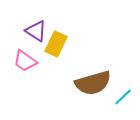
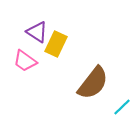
purple triangle: moved 1 px right, 1 px down
brown semicircle: rotated 36 degrees counterclockwise
cyan line: moved 1 px left, 10 px down
